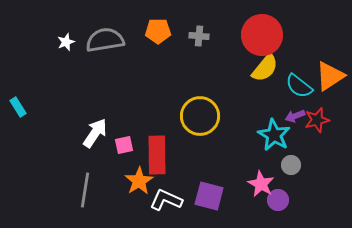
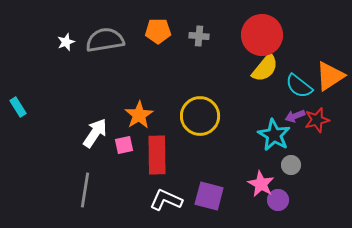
orange star: moved 66 px up
